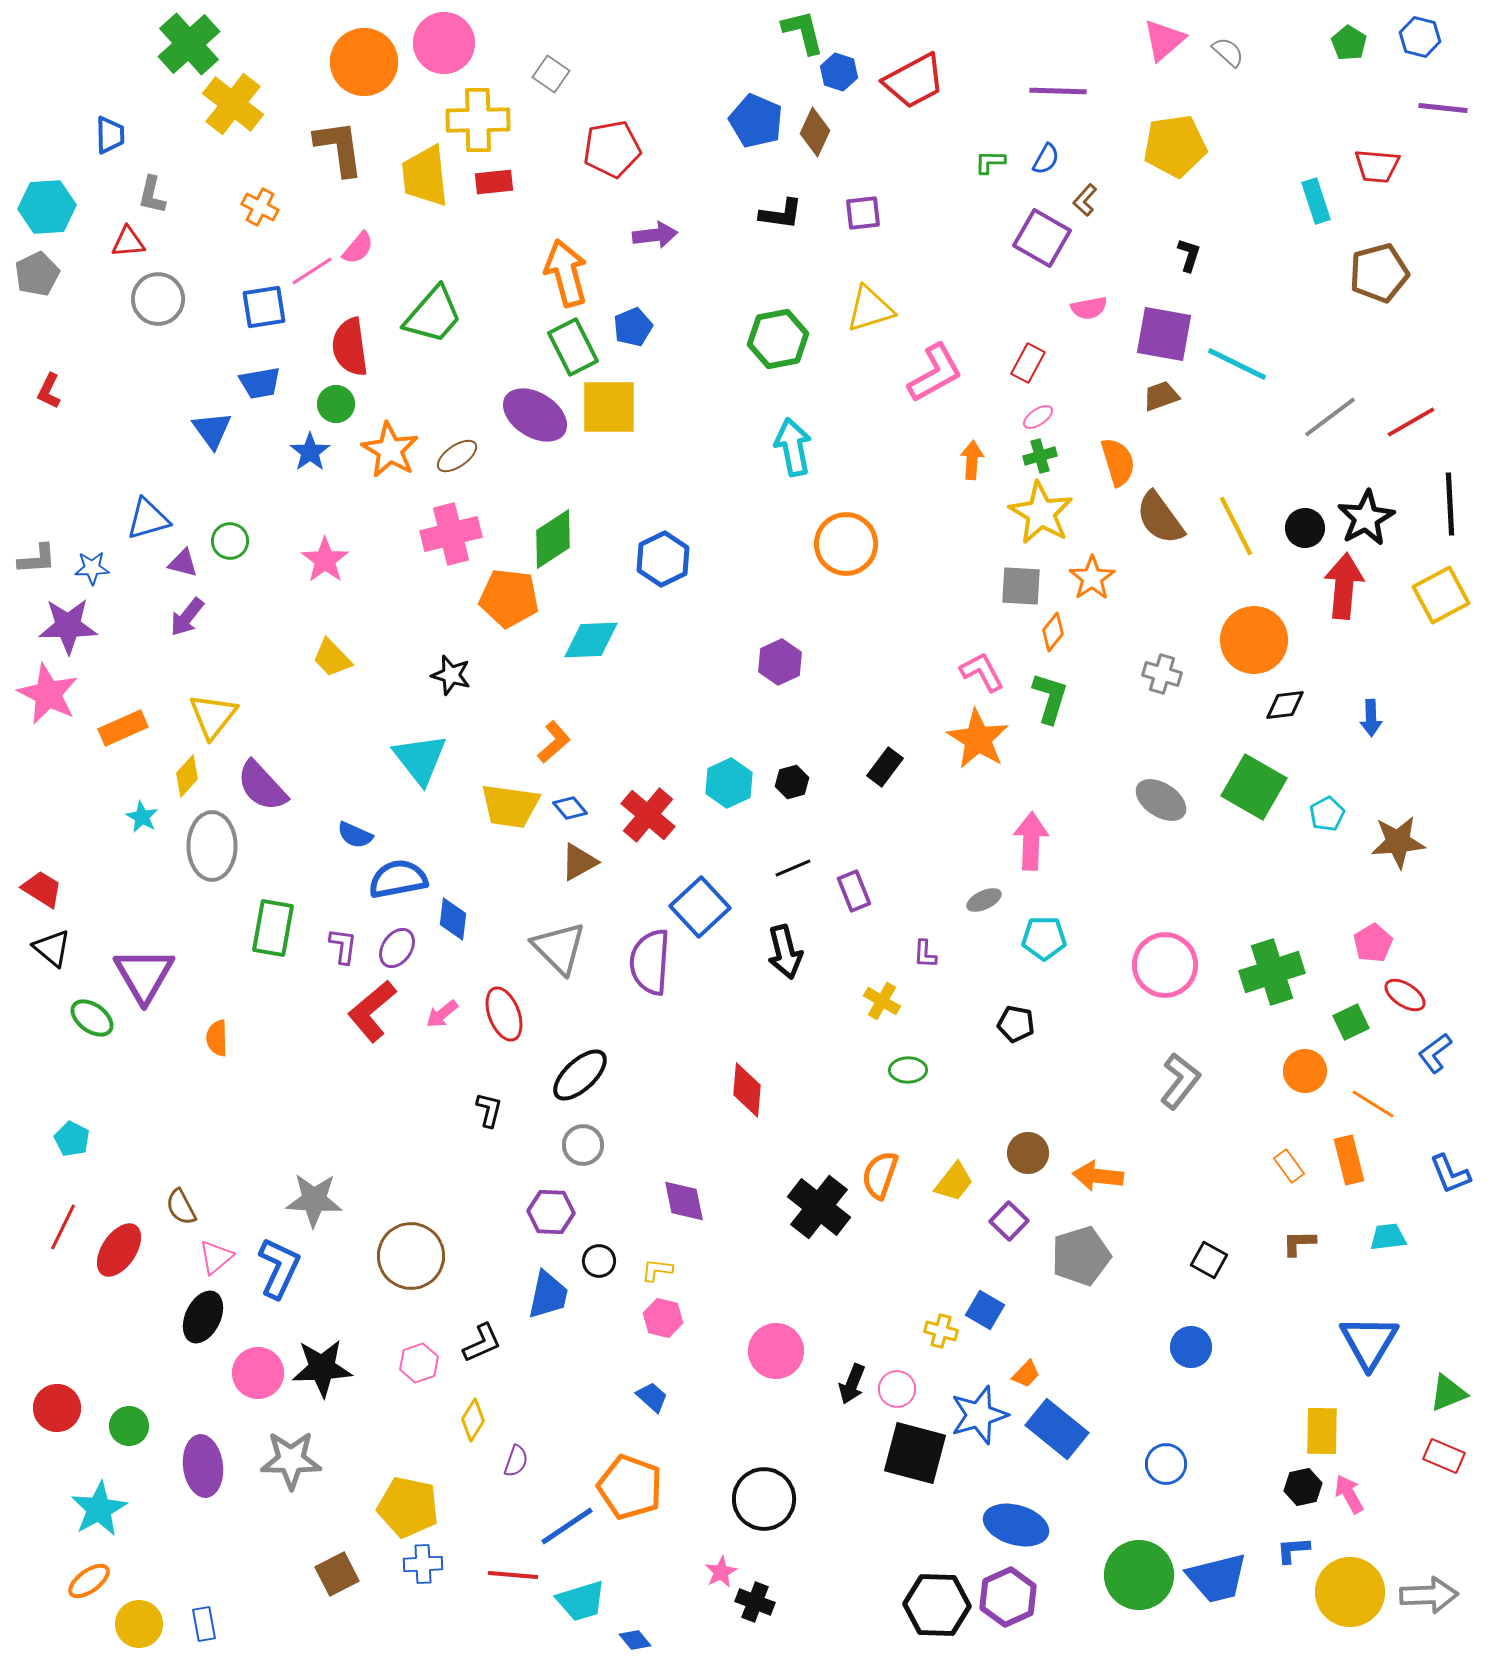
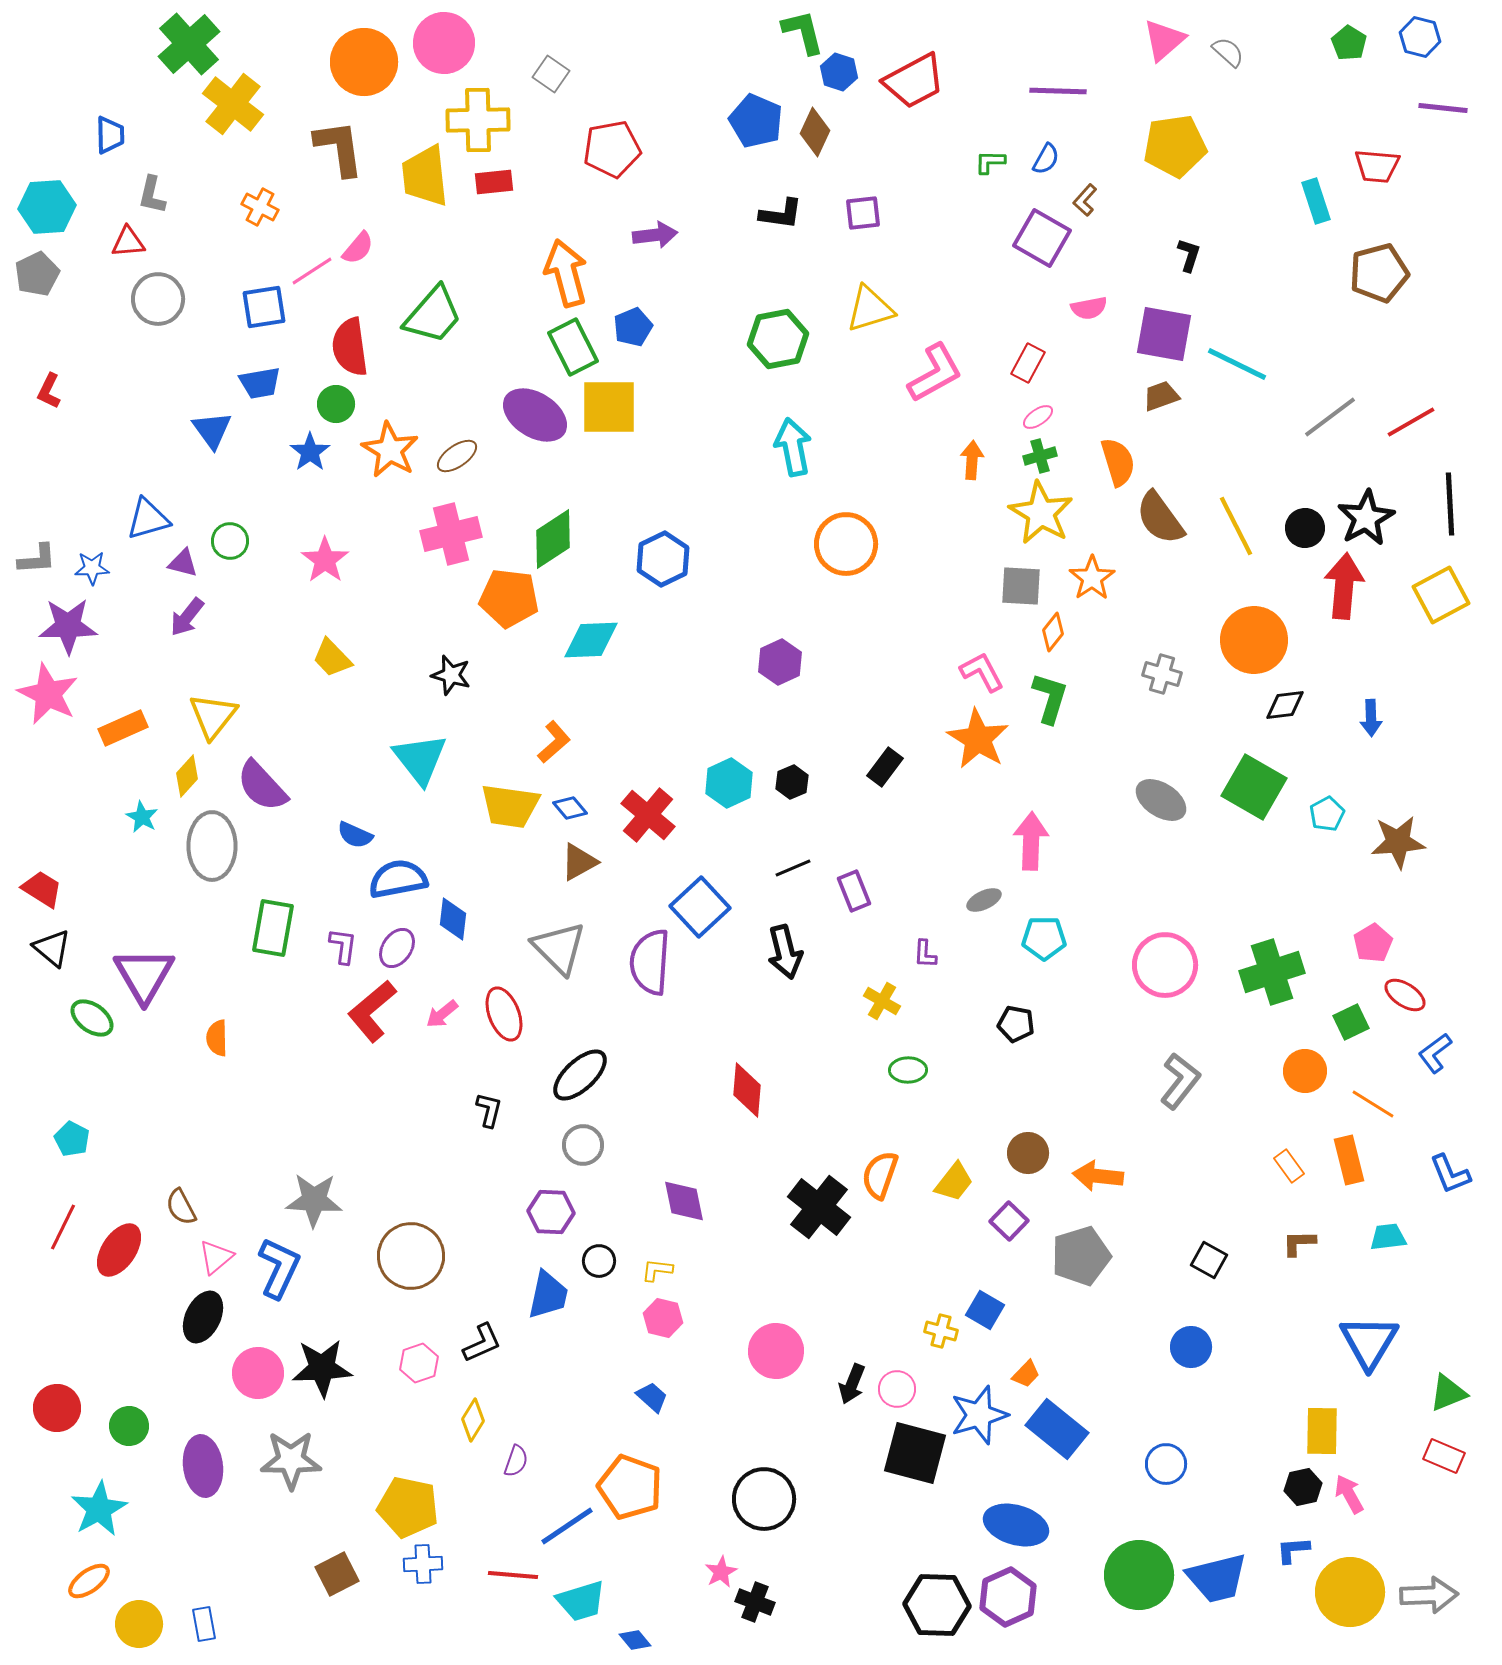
black hexagon at (792, 782): rotated 8 degrees counterclockwise
